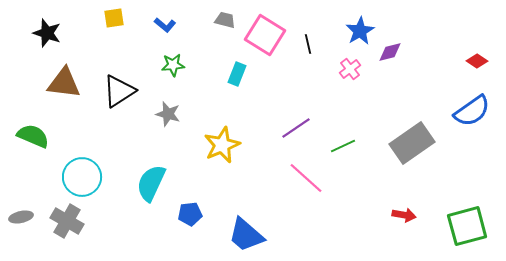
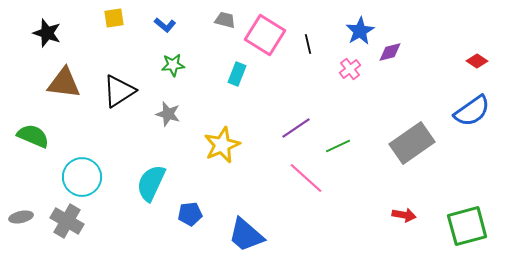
green line: moved 5 px left
